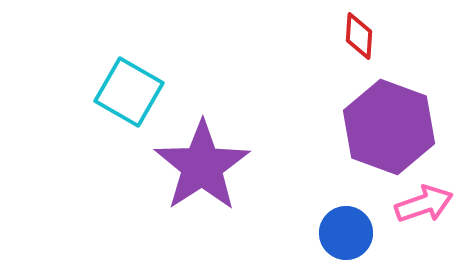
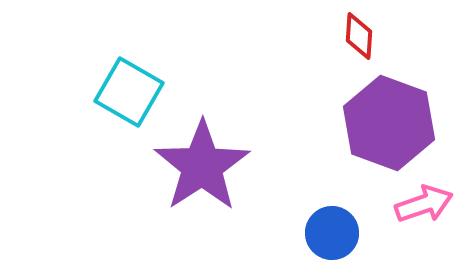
purple hexagon: moved 4 px up
blue circle: moved 14 px left
